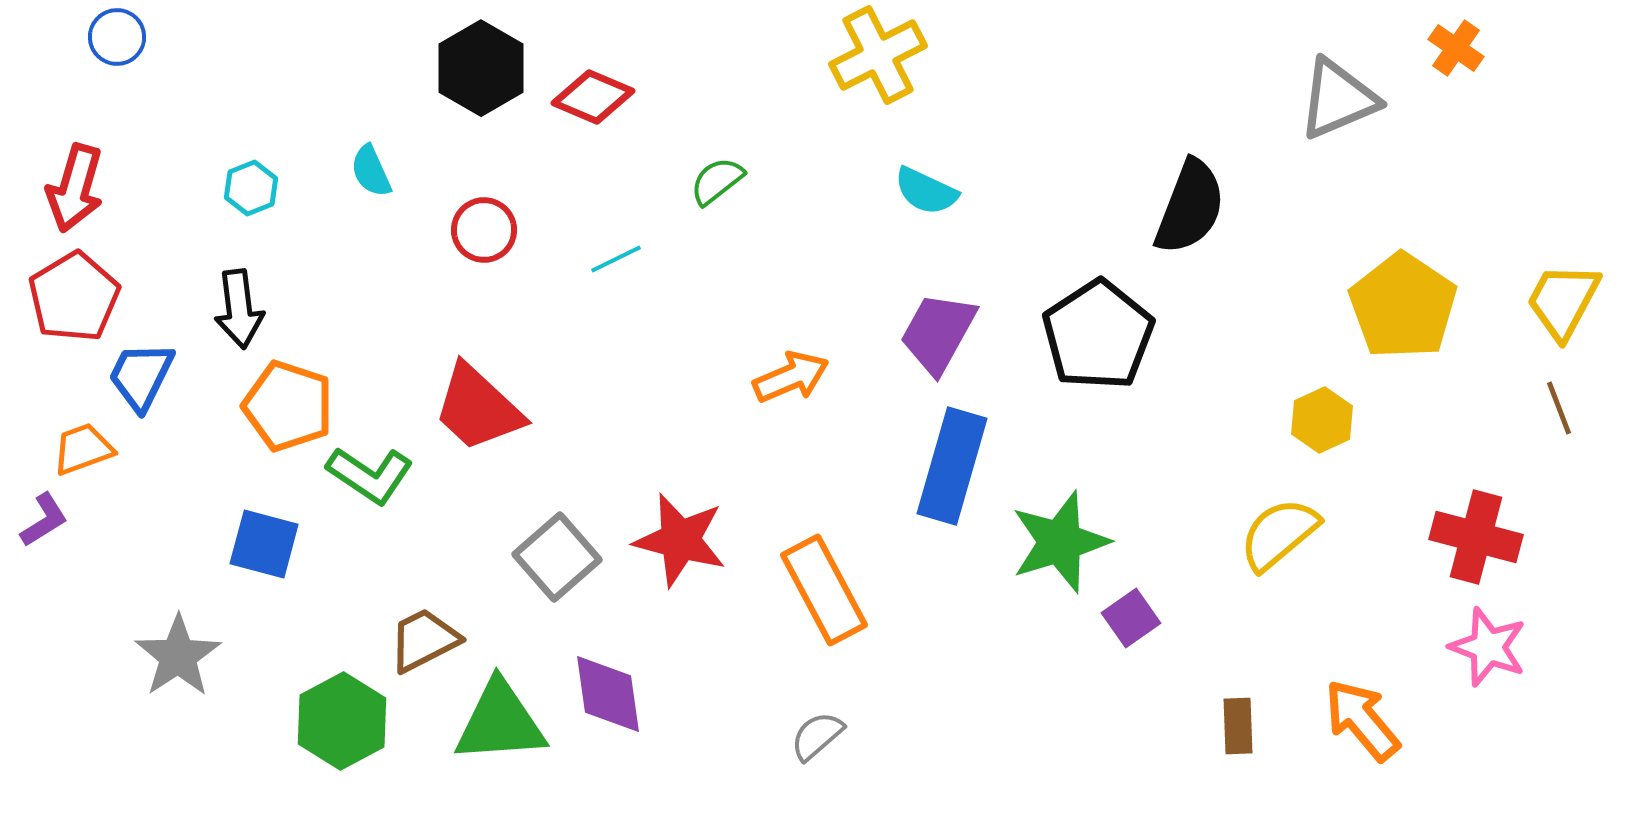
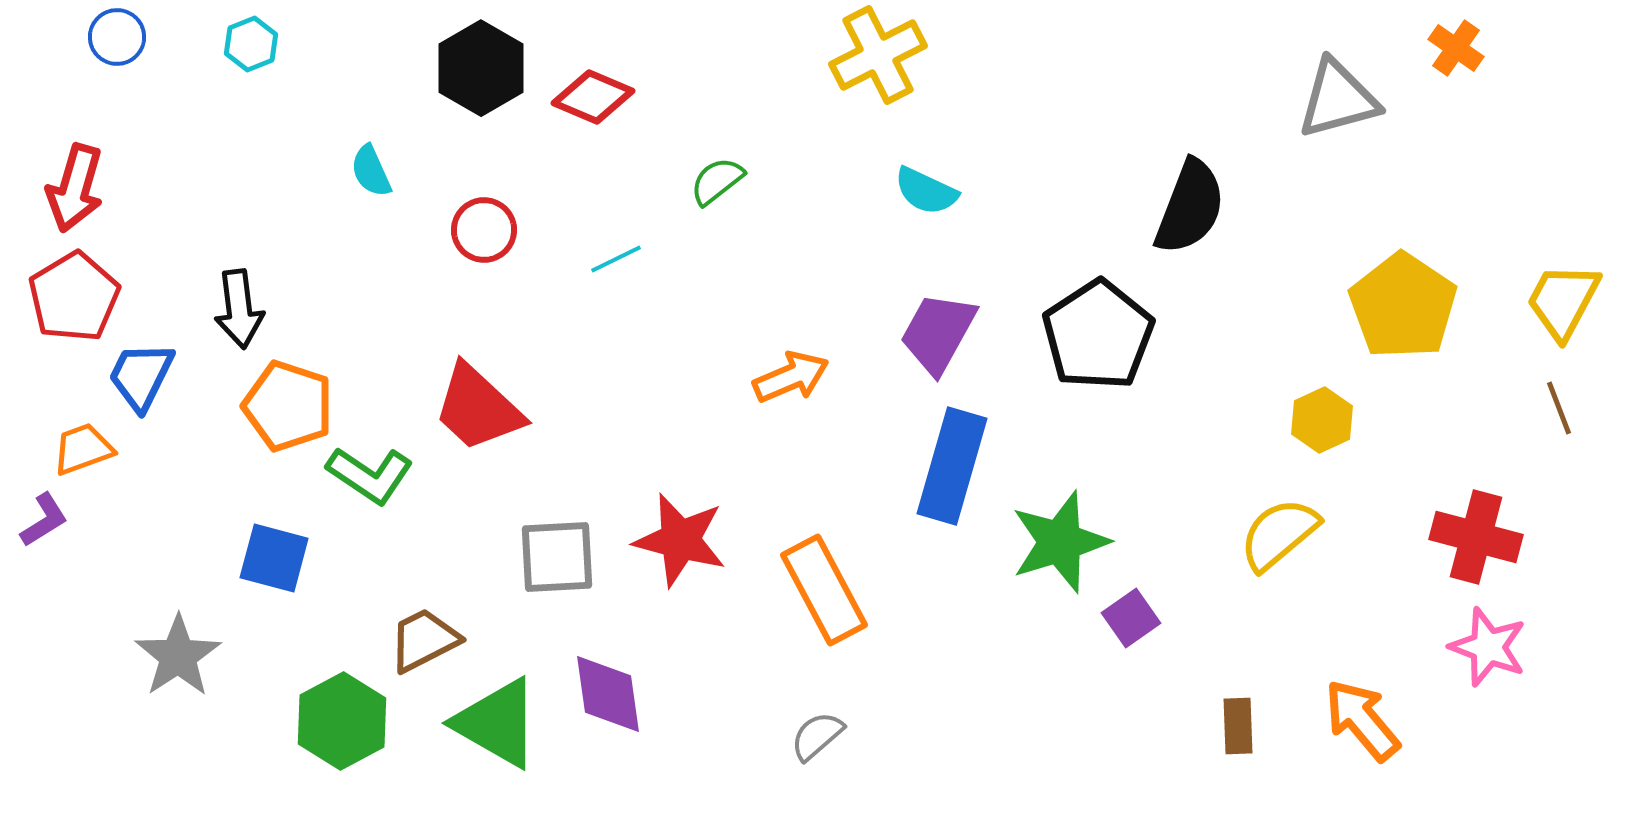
gray triangle at (1338, 99): rotated 8 degrees clockwise
cyan hexagon at (251, 188): moved 144 px up
blue square at (264, 544): moved 10 px right, 14 px down
gray square at (557, 557): rotated 38 degrees clockwise
green triangle at (500, 722): moved 3 px left, 1 px down; rotated 34 degrees clockwise
